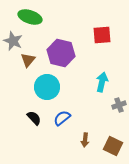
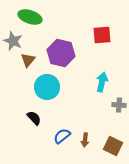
gray cross: rotated 24 degrees clockwise
blue semicircle: moved 18 px down
